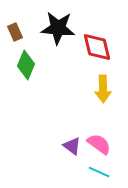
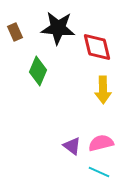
green diamond: moved 12 px right, 6 px down
yellow arrow: moved 1 px down
pink semicircle: moved 2 px right, 1 px up; rotated 50 degrees counterclockwise
